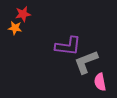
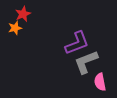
red star: rotated 14 degrees counterclockwise
orange star: rotated 24 degrees counterclockwise
purple L-shape: moved 9 px right, 3 px up; rotated 28 degrees counterclockwise
